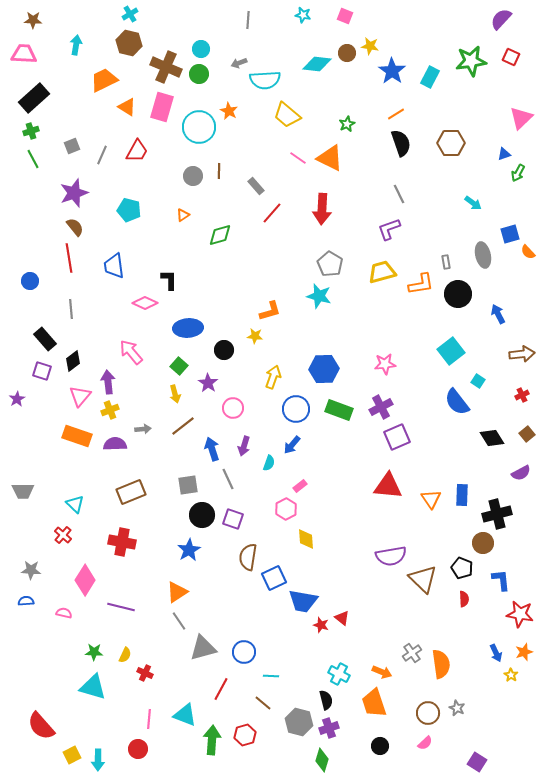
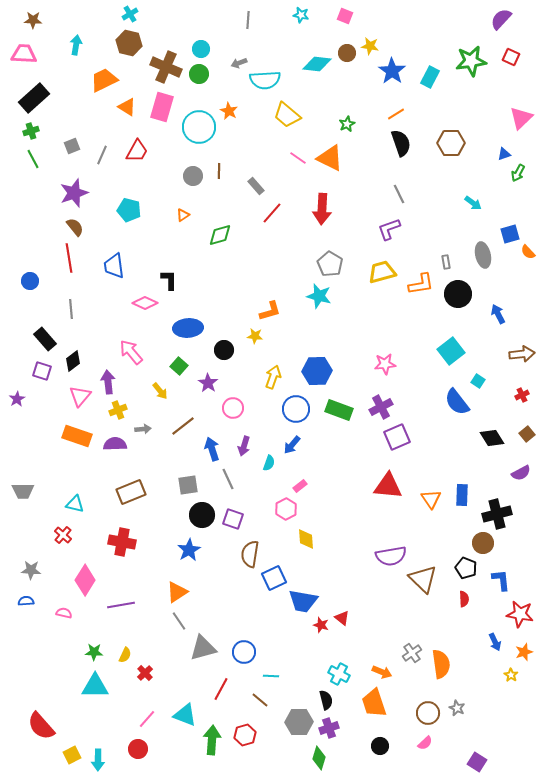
cyan star at (303, 15): moved 2 px left
blue hexagon at (324, 369): moved 7 px left, 2 px down
yellow arrow at (175, 394): moved 15 px left, 3 px up; rotated 24 degrees counterclockwise
yellow cross at (110, 410): moved 8 px right
cyan triangle at (75, 504): rotated 30 degrees counterclockwise
brown semicircle at (248, 557): moved 2 px right, 3 px up
black pentagon at (462, 568): moved 4 px right
purple line at (121, 607): moved 2 px up; rotated 24 degrees counterclockwise
blue arrow at (496, 653): moved 1 px left, 11 px up
red cross at (145, 673): rotated 21 degrees clockwise
cyan triangle at (93, 687): moved 2 px right, 1 px up; rotated 16 degrees counterclockwise
brown line at (263, 703): moved 3 px left, 3 px up
pink line at (149, 719): moved 2 px left; rotated 36 degrees clockwise
gray hexagon at (299, 722): rotated 16 degrees counterclockwise
green diamond at (322, 760): moved 3 px left, 2 px up
